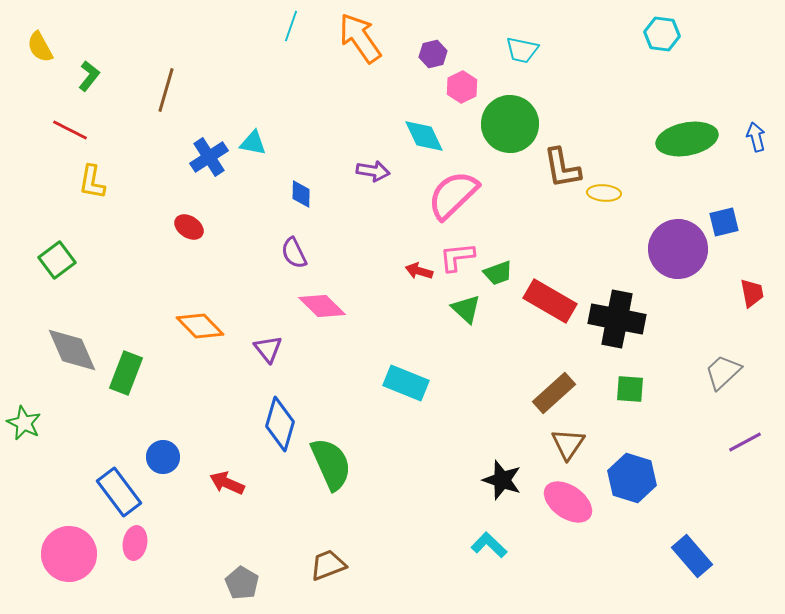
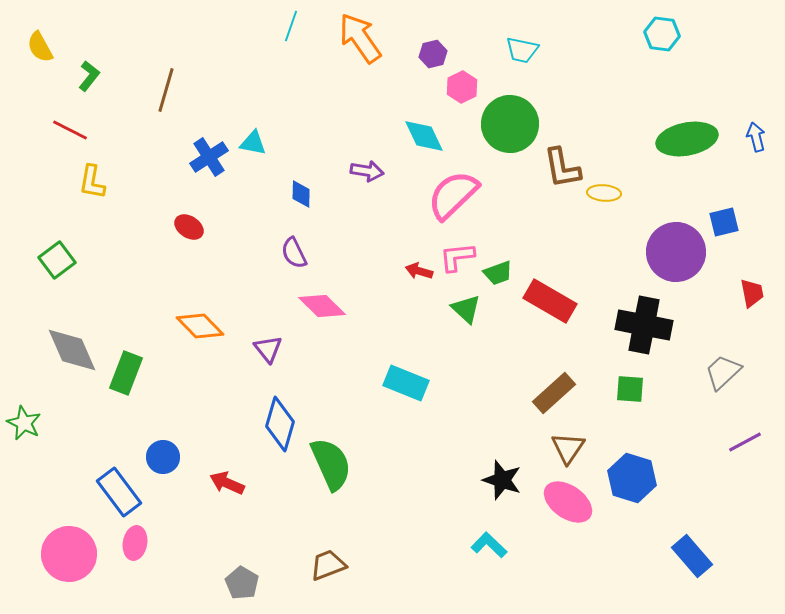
purple arrow at (373, 171): moved 6 px left
purple circle at (678, 249): moved 2 px left, 3 px down
black cross at (617, 319): moved 27 px right, 6 px down
brown triangle at (568, 444): moved 4 px down
